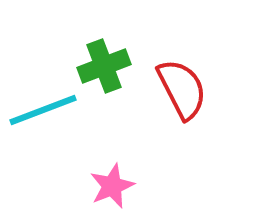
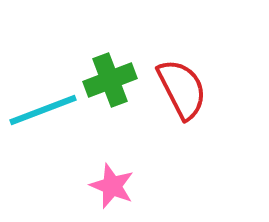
green cross: moved 6 px right, 14 px down
pink star: rotated 27 degrees counterclockwise
